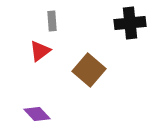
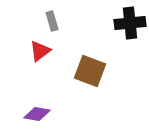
gray rectangle: rotated 12 degrees counterclockwise
brown square: moved 1 px right, 1 px down; rotated 20 degrees counterclockwise
purple diamond: rotated 36 degrees counterclockwise
